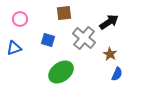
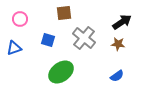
black arrow: moved 13 px right
brown star: moved 8 px right, 10 px up; rotated 24 degrees counterclockwise
blue semicircle: moved 2 px down; rotated 32 degrees clockwise
